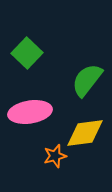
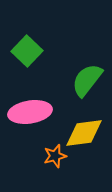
green square: moved 2 px up
yellow diamond: moved 1 px left
